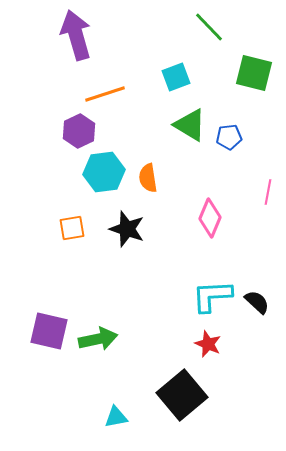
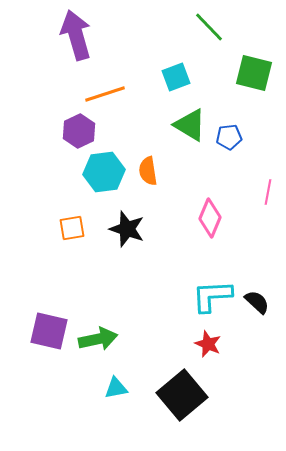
orange semicircle: moved 7 px up
cyan triangle: moved 29 px up
